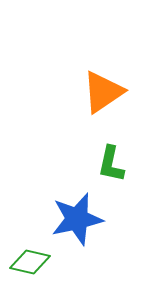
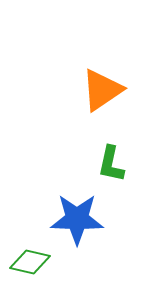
orange triangle: moved 1 px left, 2 px up
blue star: rotated 14 degrees clockwise
